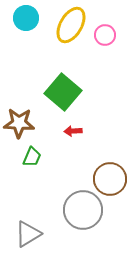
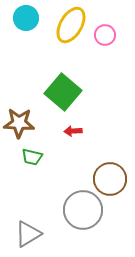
green trapezoid: rotated 80 degrees clockwise
